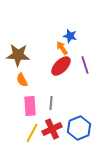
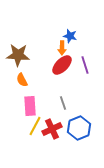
orange arrow: rotated 144 degrees counterclockwise
red ellipse: moved 1 px right, 1 px up
gray line: moved 12 px right; rotated 24 degrees counterclockwise
yellow line: moved 3 px right, 7 px up
